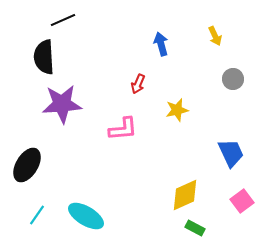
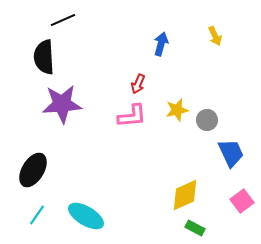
blue arrow: rotated 30 degrees clockwise
gray circle: moved 26 px left, 41 px down
pink L-shape: moved 9 px right, 13 px up
black ellipse: moved 6 px right, 5 px down
